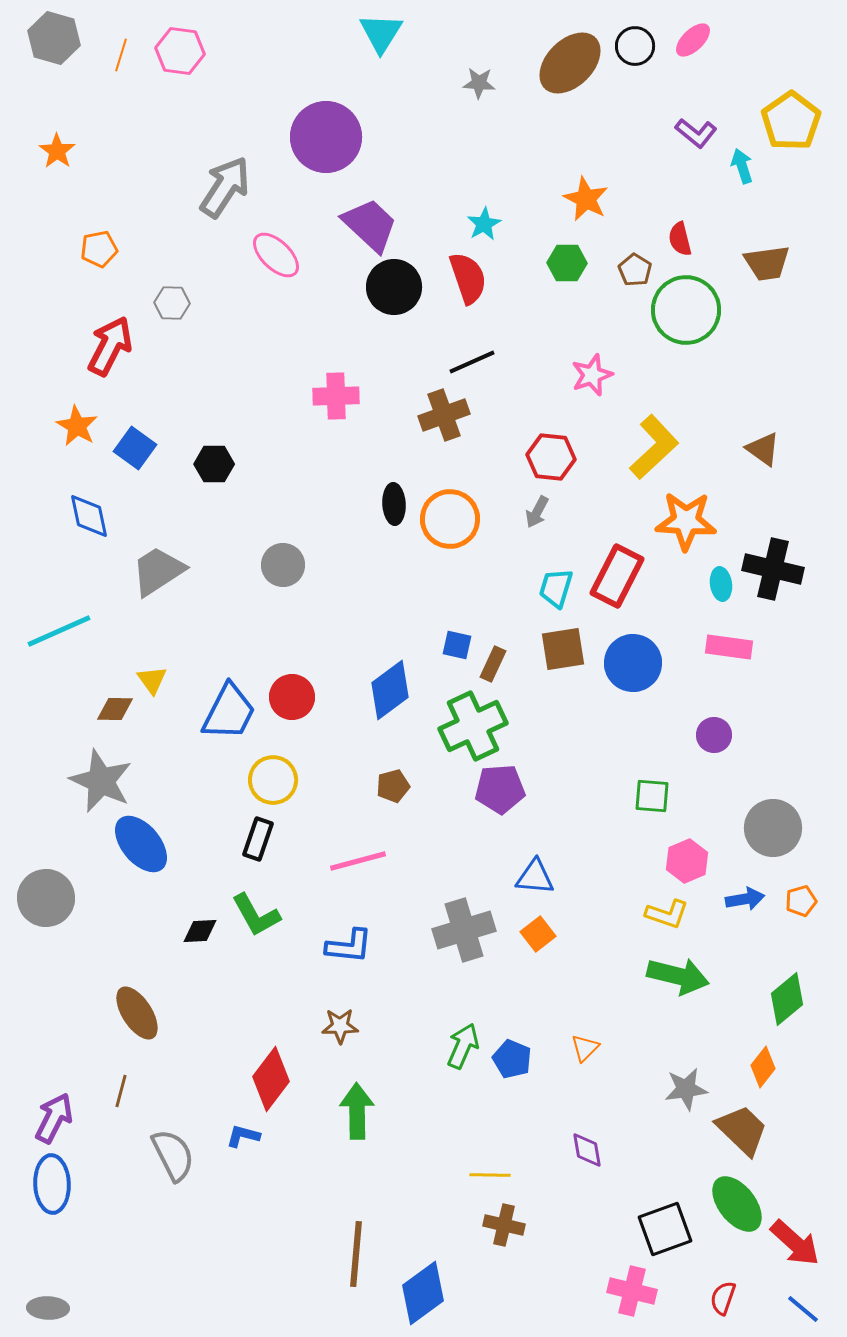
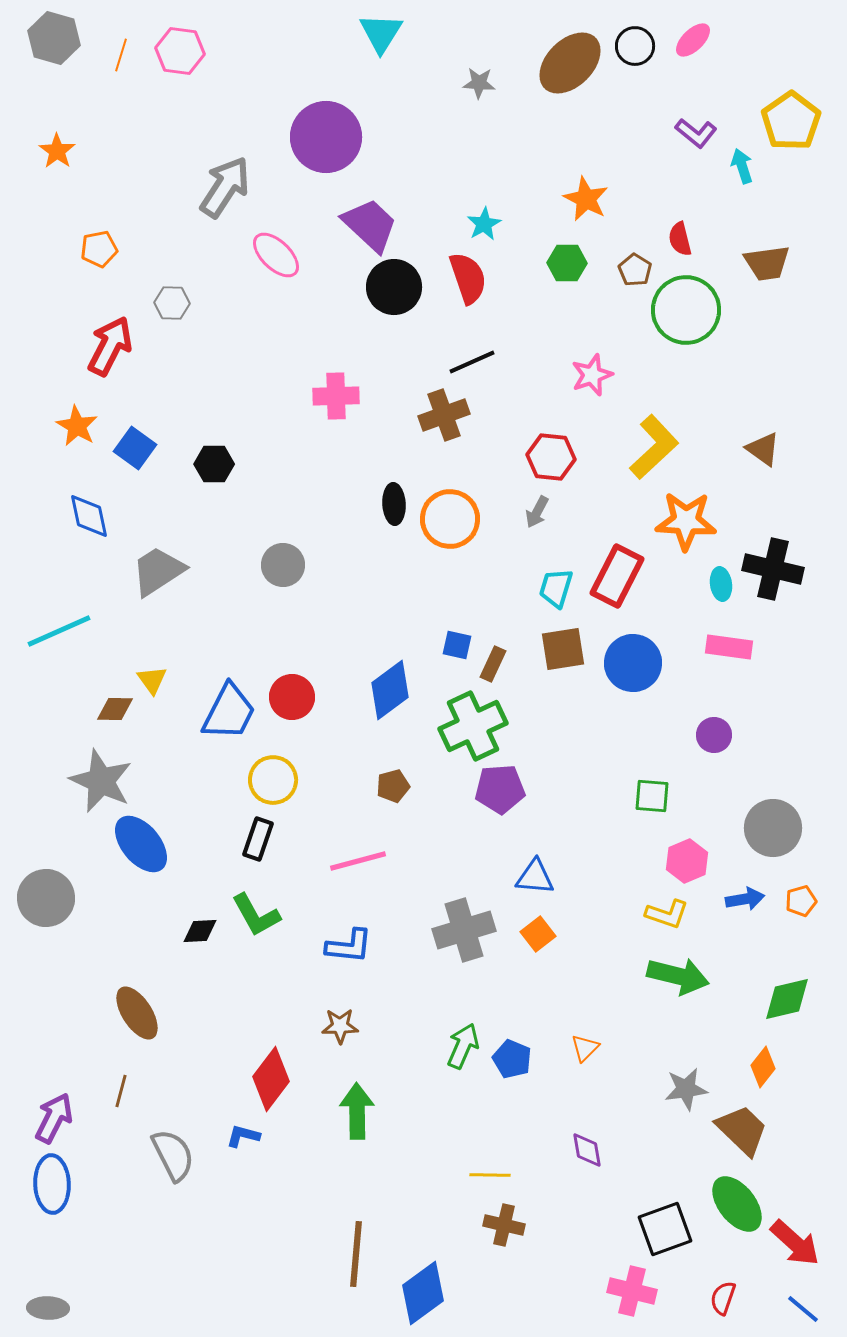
green diamond at (787, 999): rotated 26 degrees clockwise
